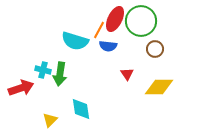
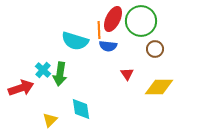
red ellipse: moved 2 px left
orange line: rotated 30 degrees counterclockwise
cyan cross: rotated 28 degrees clockwise
